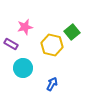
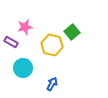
purple rectangle: moved 2 px up
